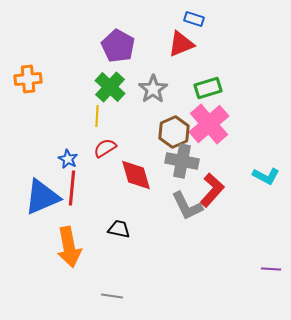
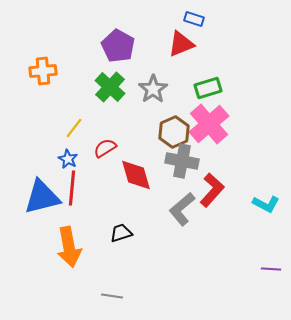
orange cross: moved 15 px right, 8 px up
yellow line: moved 23 px left, 12 px down; rotated 35 degrees clockwise
cyan L-shape: moved 28 px down
blue triangle: rotated 9 degrees clockwise
gray L-shape: moved 5 px left, 3 px down; rotated 76 degrees clockwise
black trapezoid: moved 2 px right, 4 px down; rotated 30 degrees counterclockwise
